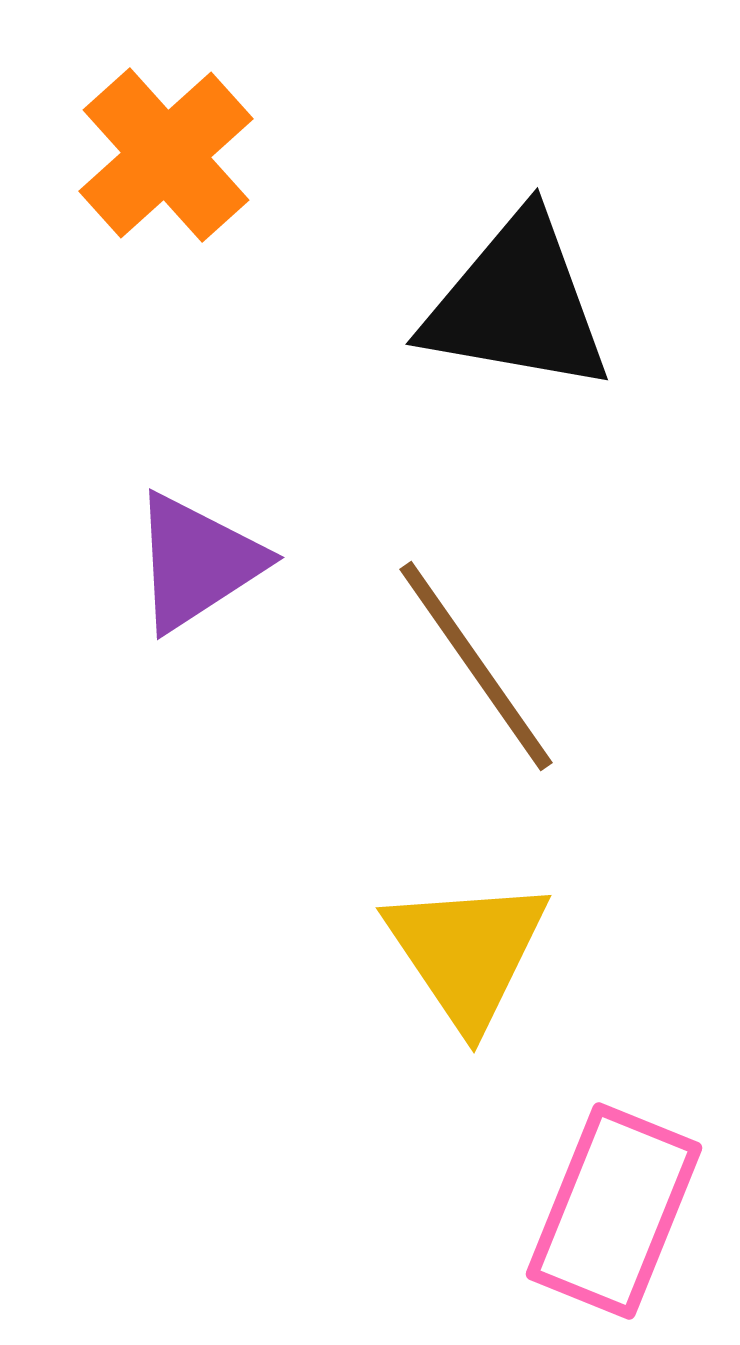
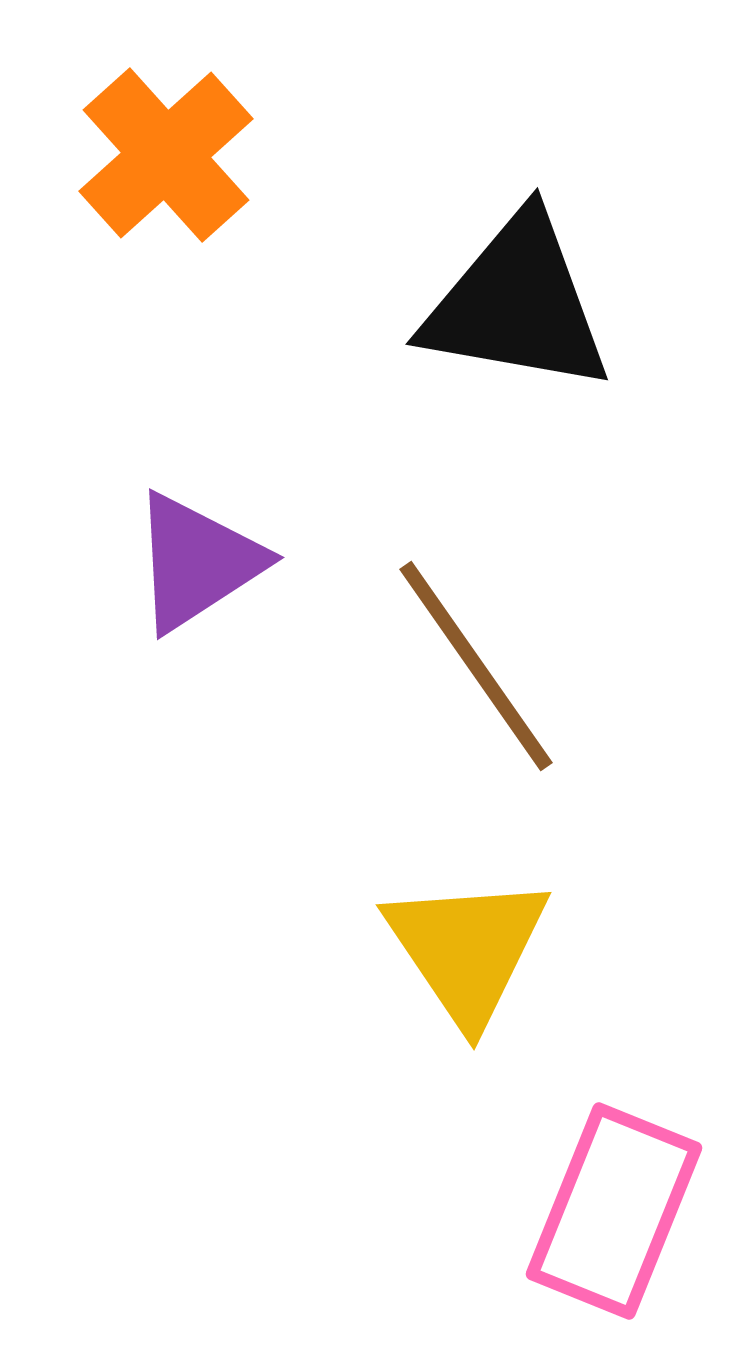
yellow triangle: moved 3 px up
